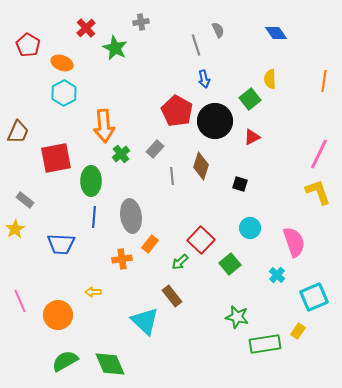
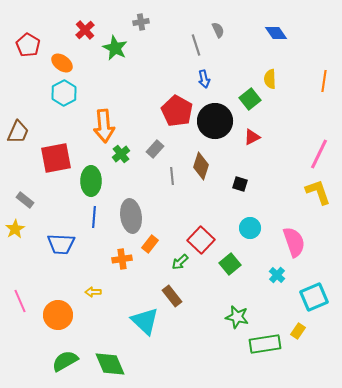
red cross at (86, 28): moved 1 px left, 2 px down
orange ellipse at (62, 63): rotated 15 degrees clockwise
